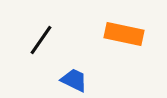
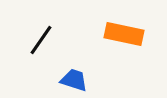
blue trapezoid: rotated 8 degrees counterclockwise
